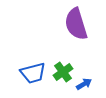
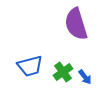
blue trapezoid: moved 3 px left, 7 px up
blue arrow: moved 1 px right, 7 px up; rotated 84 degrees clockwise
